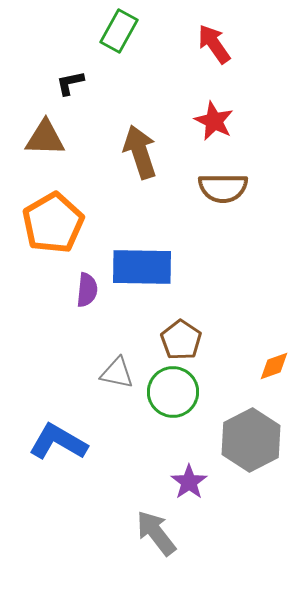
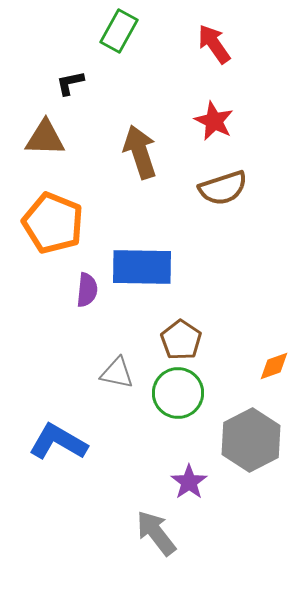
brown semicircle: rotated 18 degrees counterclockwise
orange pentagon: rotated 20 degrees counterclockwise
green circle: moved 5 px right, 1 px down
